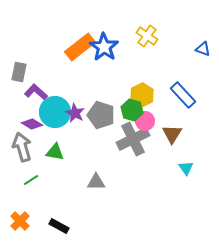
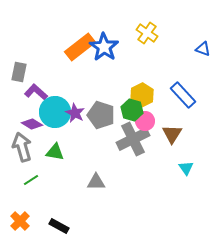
yellow cross: moved 3 px up
